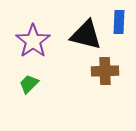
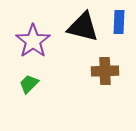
black triangle: moved 3 px left, 8 px up
